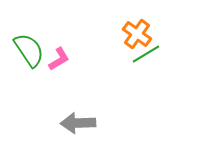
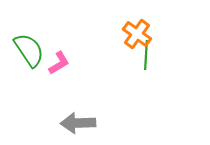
green line: moved 1 px down; rotated 56 degrees counterclockwise
pink L-shape: moved 4 px down
